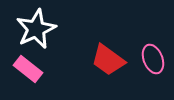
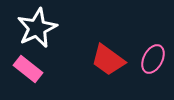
white star: moved 1 px right, 1 px up
pink ellipse: rotated 48 degrees clockwise
